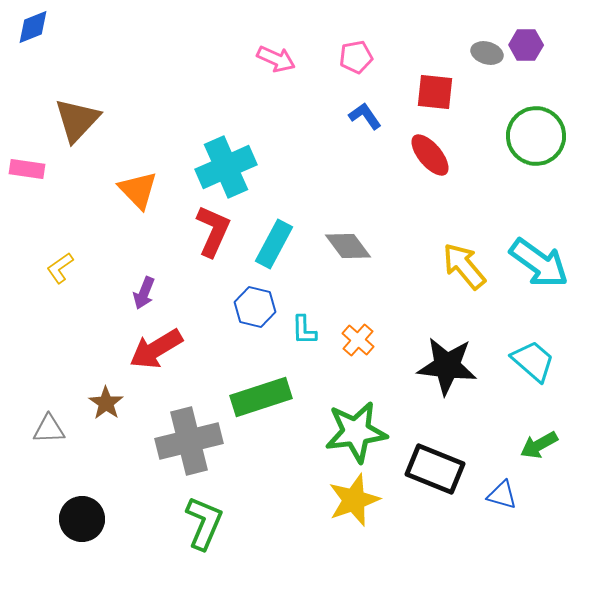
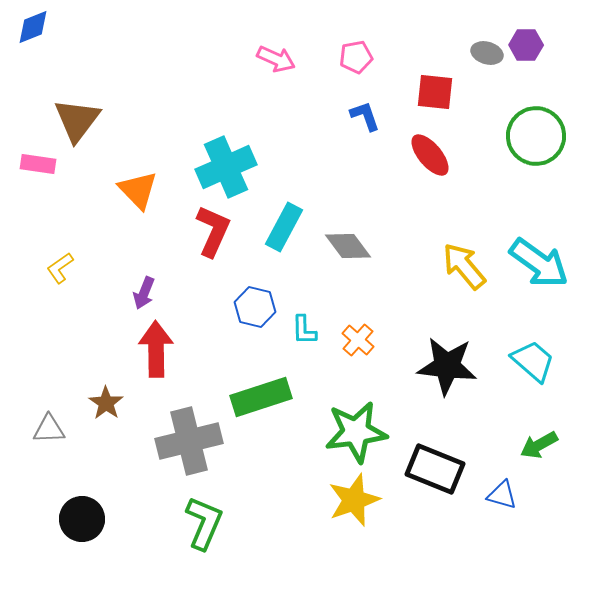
blue L-shape: rotated 16 degrees clockwise
brown triangle: rotated 6 degrees counterclockwise
pink rectangle: moved 11 px right, 5 px up
cyan rectangle: moved 10 px right, 17 px up
red arrow: rotated 120 degrees clockwise
